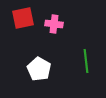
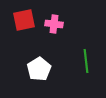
red square: moved 1 px right, 2 px down
white pentagon: rotated 10 degrees clockwise
